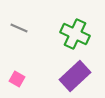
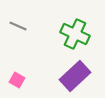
gray line: moved 1 px left, 2 px up
pink square: moved 1 px down
